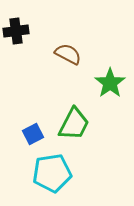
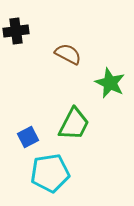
green star: rotated 12 degrees counterclockwise
blue square: moved 5 px left, 3 px down
cyan pentagon: moved 2 px left
